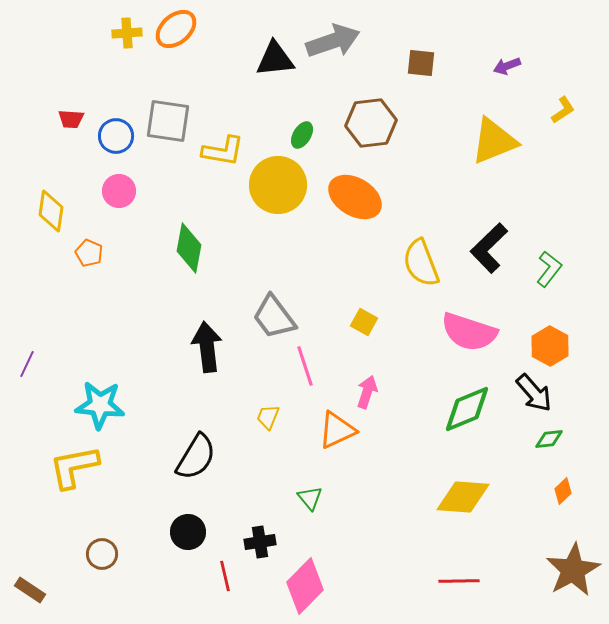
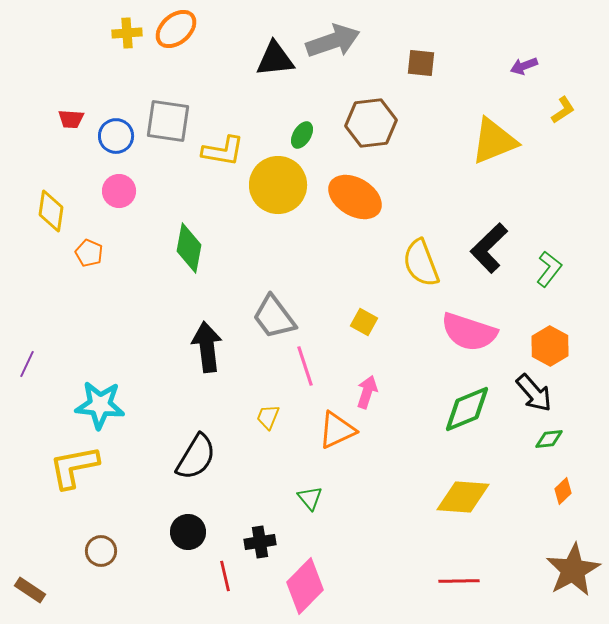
purple arrow at (507, 66): moved 17 px right
brown circle at (102, 554): moved 1 px left, 3 px up
